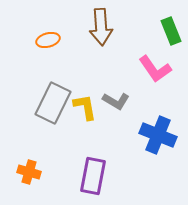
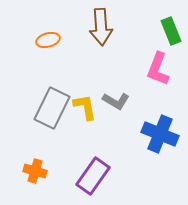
pink L-shape: moved 3 px right; rotated 56 degrees clockwise
gray rectangle: moved 1 px left, 5 px down
blue cross: moved 2 px right, 1 px up
orange cross: moved 6 px right, 1 px up
purple rectangle: rotated 24 degrees clockwise
